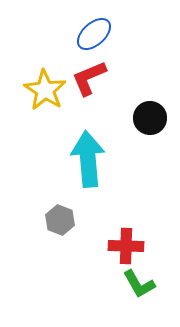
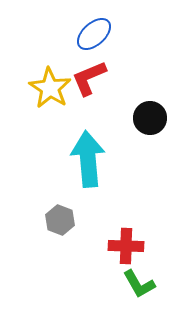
yellow star: moved 5 px right, 2 px up
